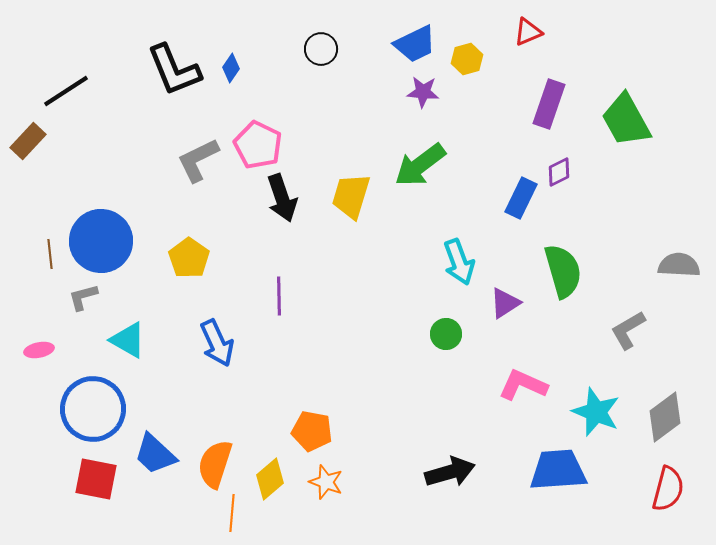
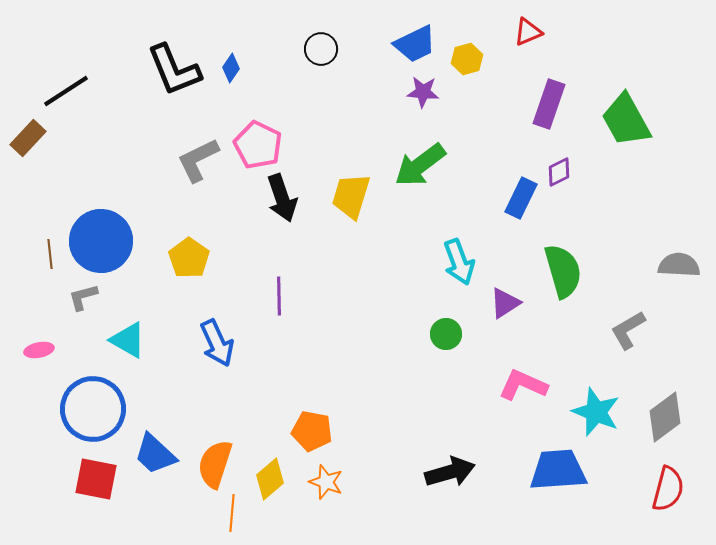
brown rectangle at (28, 141): moved 3 px up
